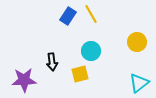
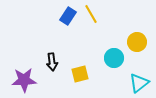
cyan circle: moved 23 px right, 7 px down
